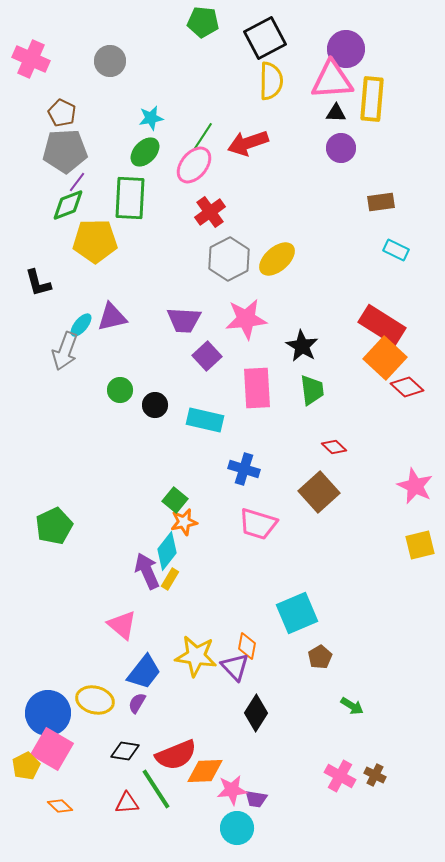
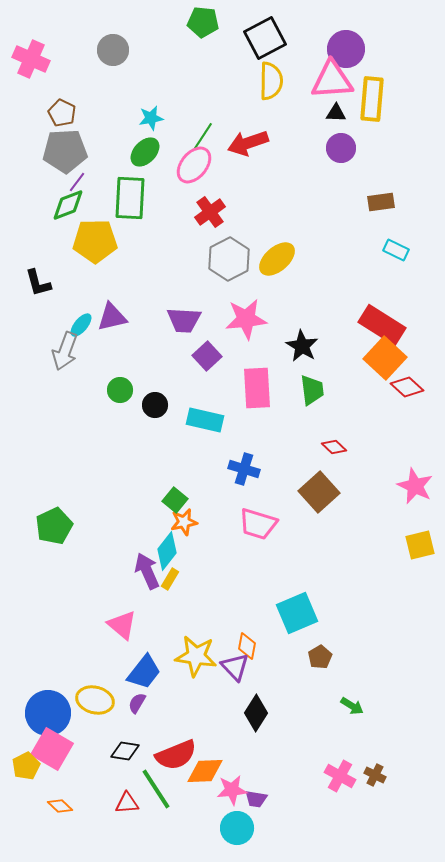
gray circle at (110, 61): moved 3 px right, 11 px up
